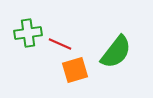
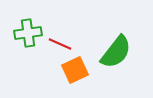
orange square: rotated 8 degrees counterclockwise
